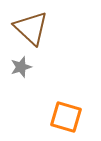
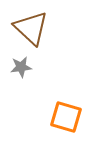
gray star: rotated 10 degrees clockwise
